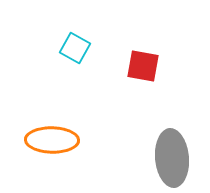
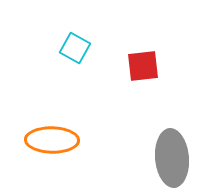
red square: rotated 16 degrees counterclockwise
